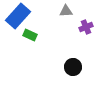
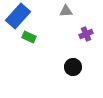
purple cross: moved 7 px down
green rectangle: moved 1 px left, 2 px down
